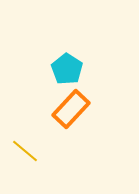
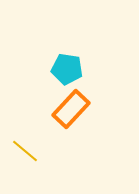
cyan pentagon: rotated 24 degrees counterclockwise
